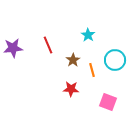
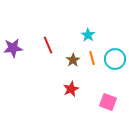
cyan circle: moved 1 px up
orange line: moved 12 px up
red star: rotated 28 degrees counterclockwise
